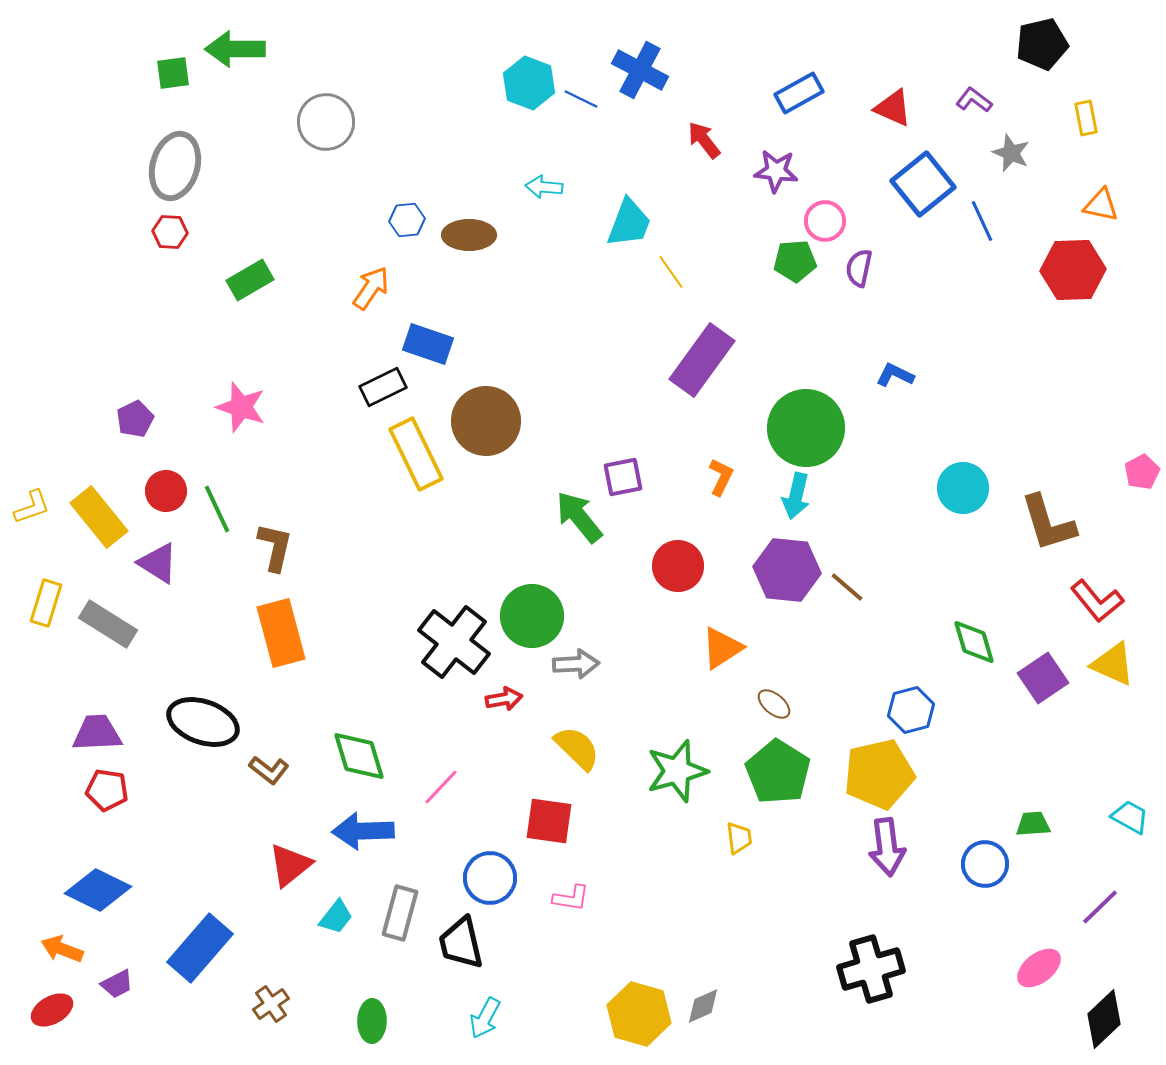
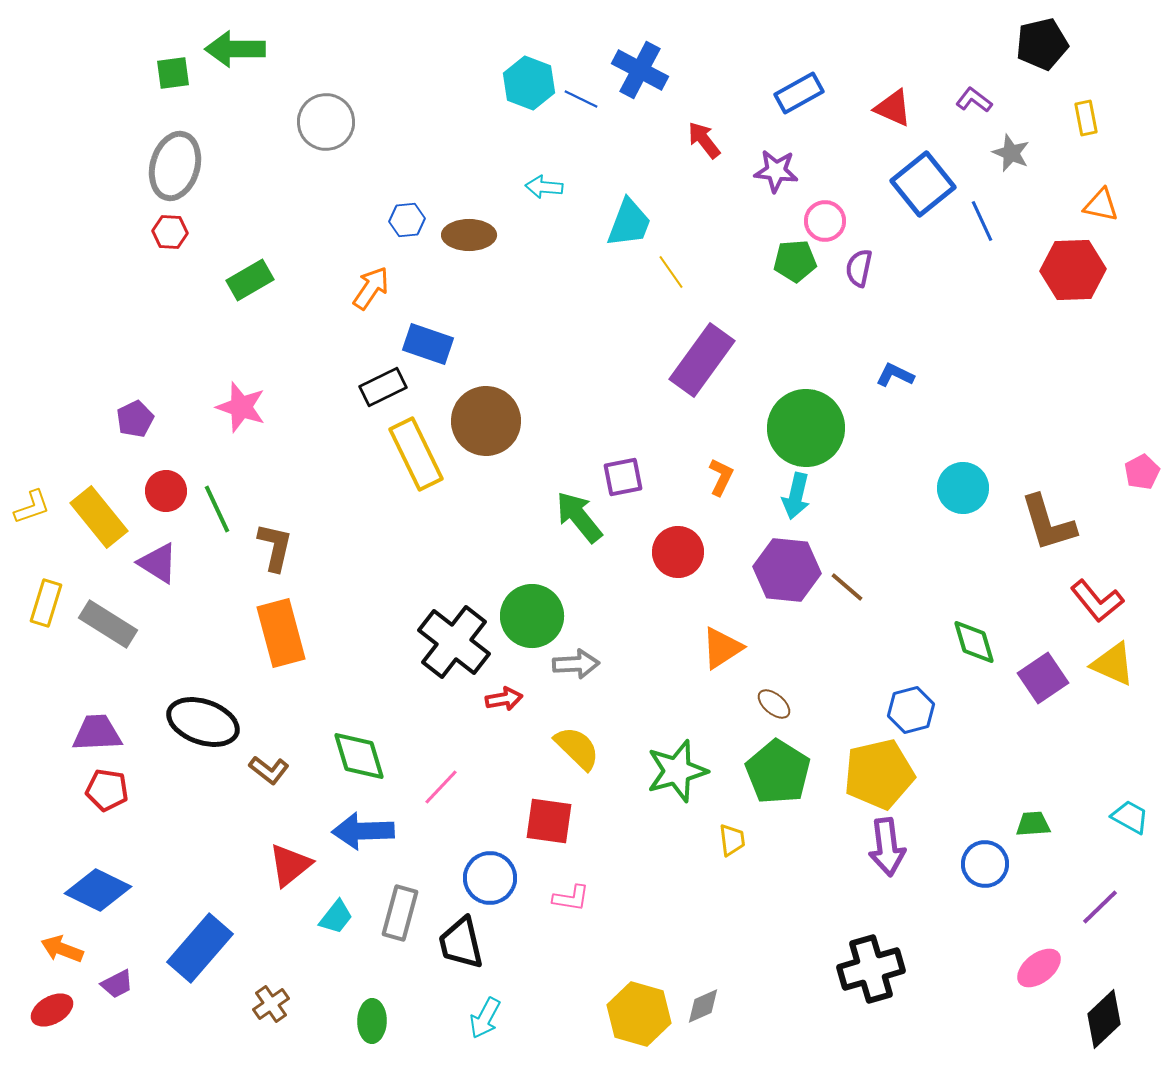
red circle at (678, 566): moved 14 px up
yellow trapezoid at (739, 838): moved 7 px left, 2 px down
